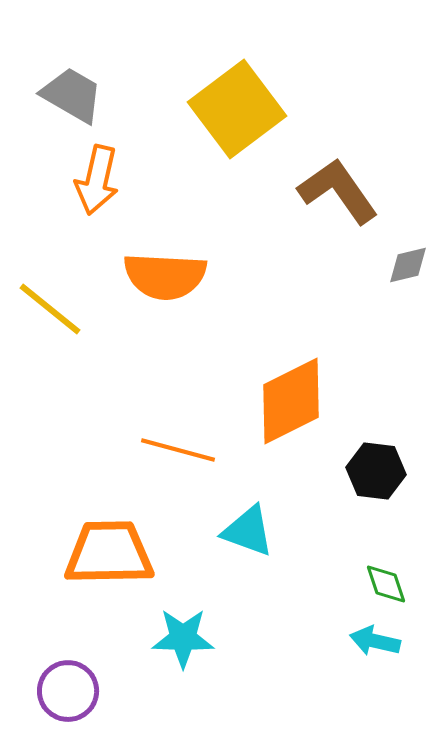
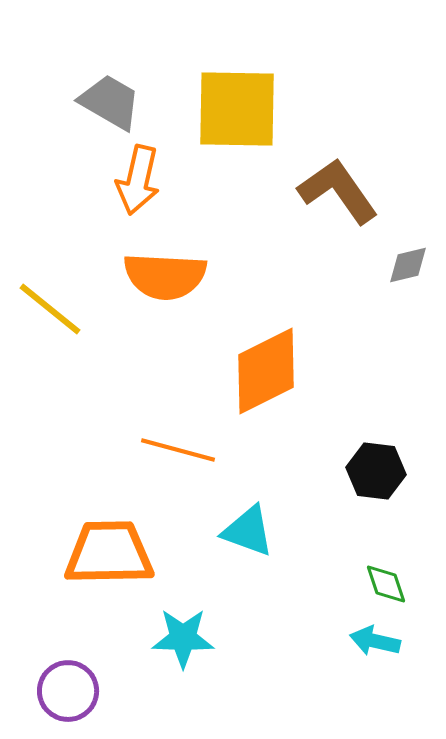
gray trapezoid: moved 38 px right, 7 px down
yellow square: rotated 38 degrees clockwise
orange arrow: moved 41 px right
orange diamond: moved 25 px left, 30 px up
